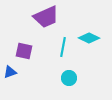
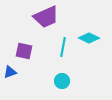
cyan circle: moved 7 px left, 3 px down
